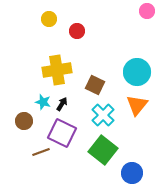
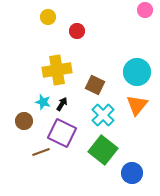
pink circle: moved 2 px left, 1 px up
yellow circle: moved 1 px left, 2 px up
